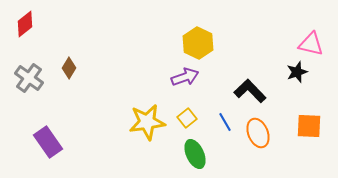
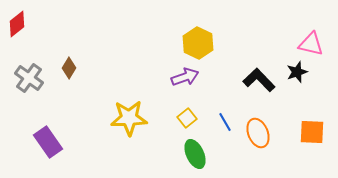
red diamond: moved 8 px left
black L-shape: moved 9 px right, 11 px up
yellow star: moved 18 px left, 4 px up; rotated 6 degrees clockwise
orange square: moved 3 px right, 6 px down
